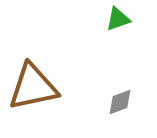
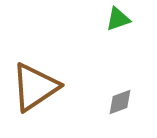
brown triangle: moved 2 px right; rotated 22 degrees counterclockwise
